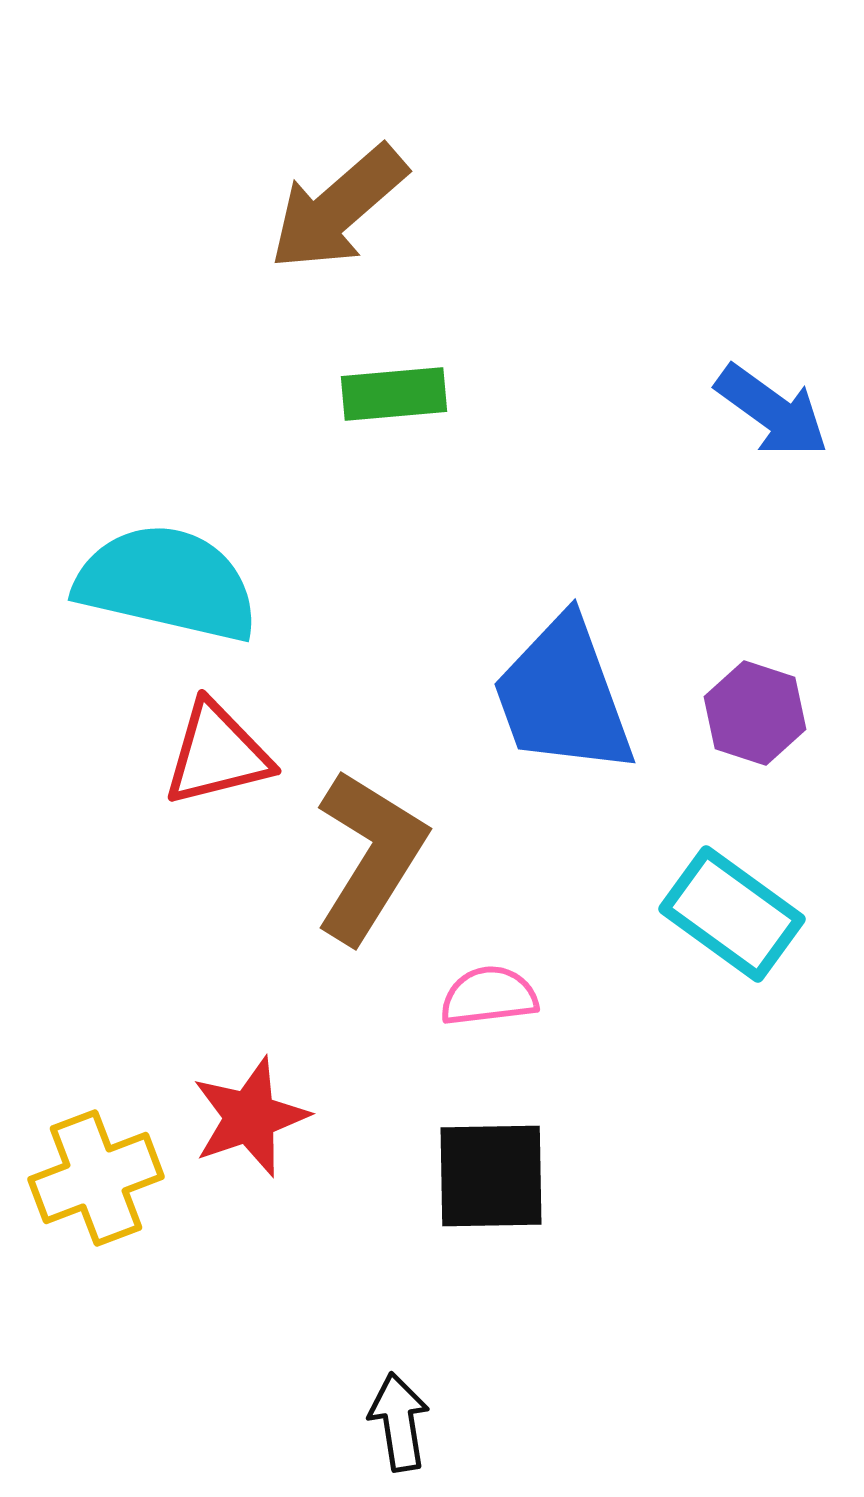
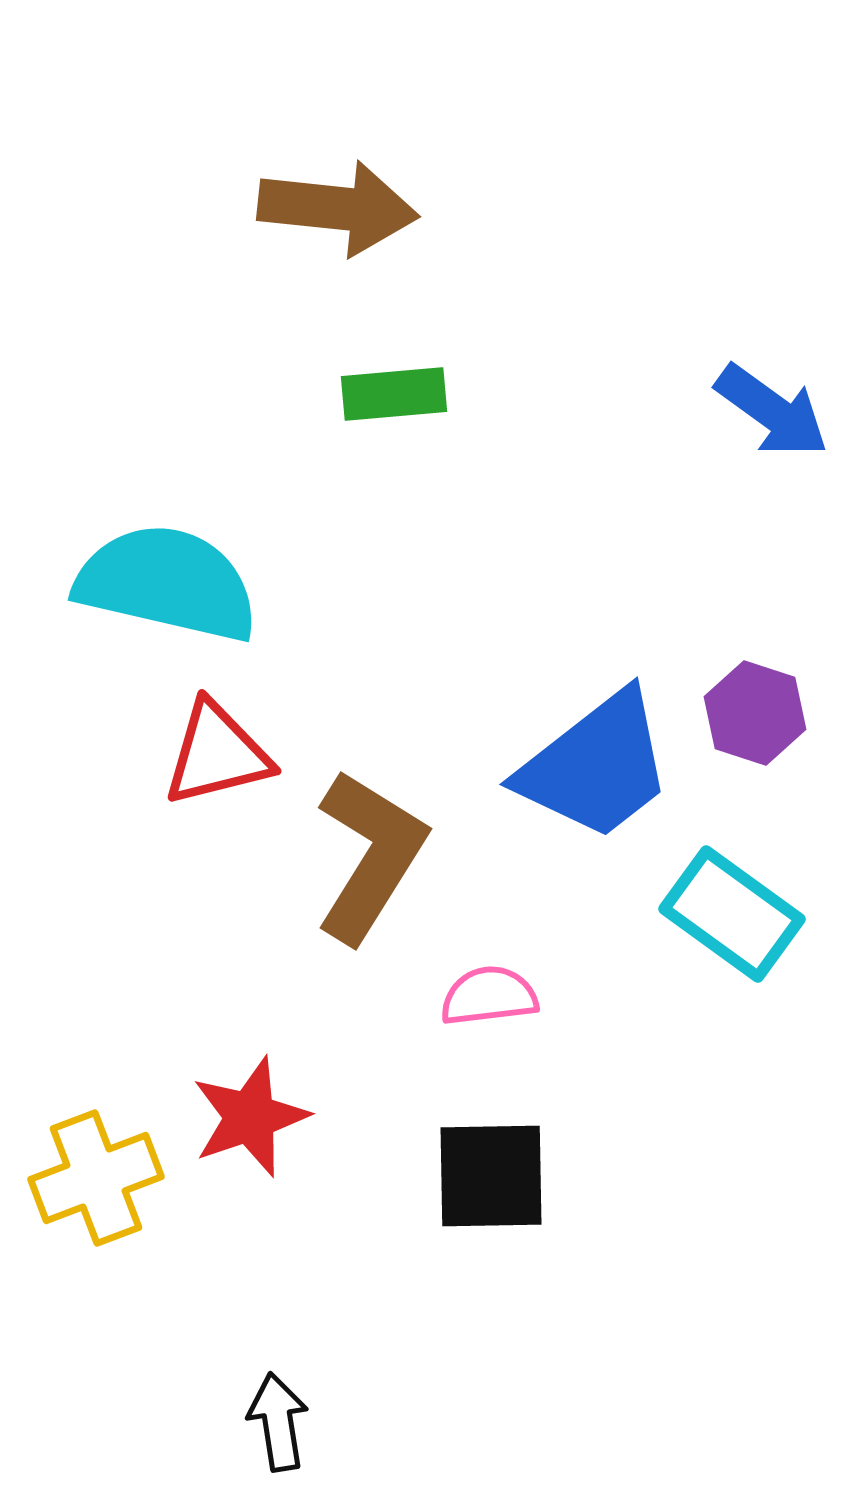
brown arrow: rotated 133 degrees counterclockwise
blue trapezoid: moved 33 px right, 70 px down; rotated 108 degrees counterclockwise
black arrow: moved 121 px left
